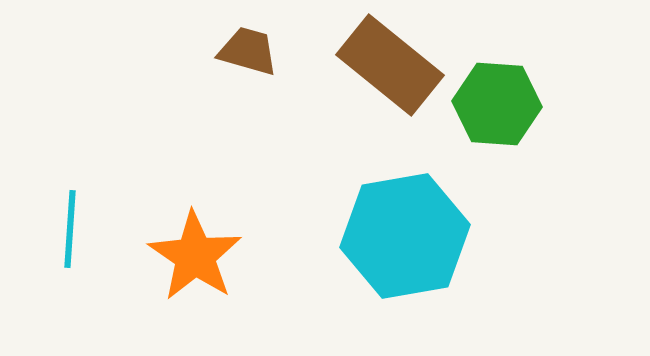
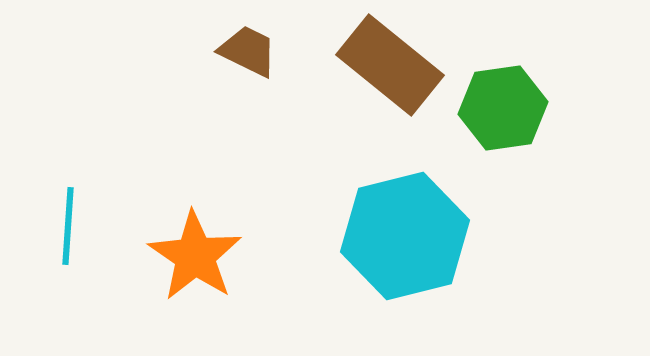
brown trapezoid: rotated 10 degrees clockwise
green hexagon: moved 6 px right, 4 px down; rotated 12 degrees counterclockwise
cyan line: moved 2 px left, 3 px up
cyan hexagon: rotated 4 degrees counterclockwise
